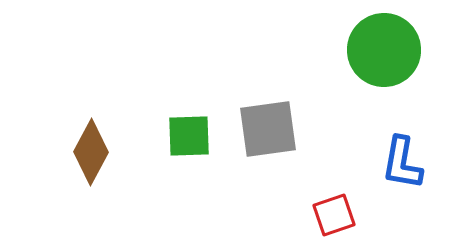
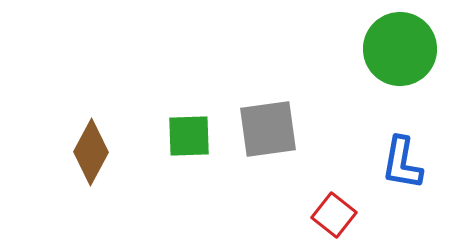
green circle: moved 16 px right, 1 px up
red square: rotated 33 degrees counterclockwise
